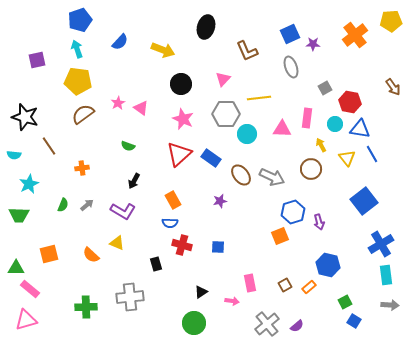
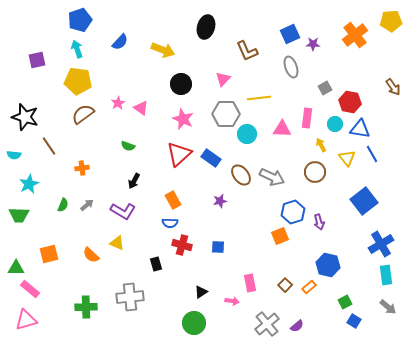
brown circle at (311, 169): moved 4 px right, 3 px down
brown square at (285, 285): rotated 16 degrees counterclockwise
gray arrow at (390, 305): moved 2 px left, 2 px down; rotated 36 degrees clockwise
